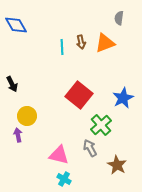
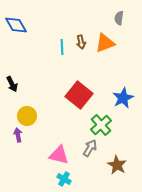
gray arrow: rotated 60 degrees clockwise
